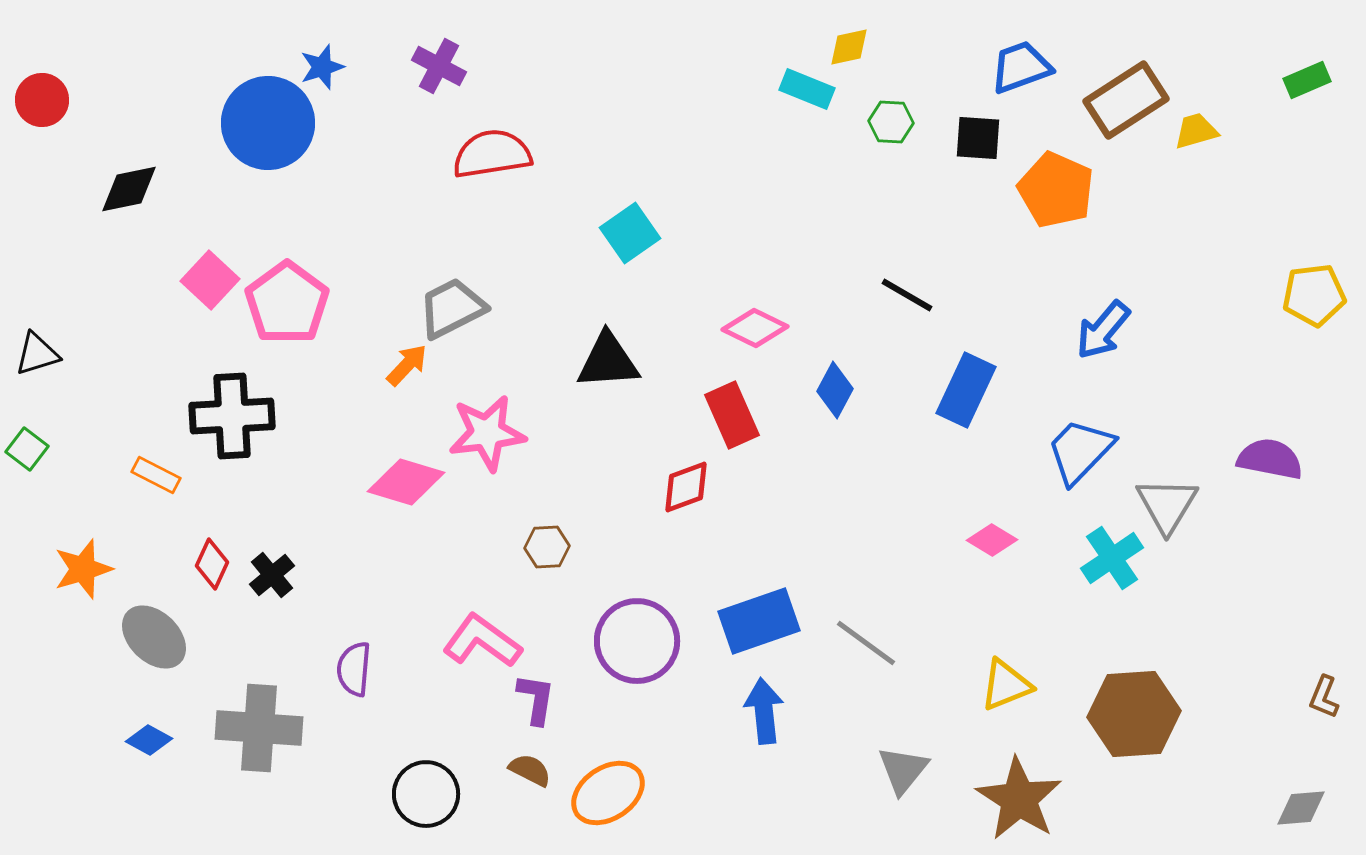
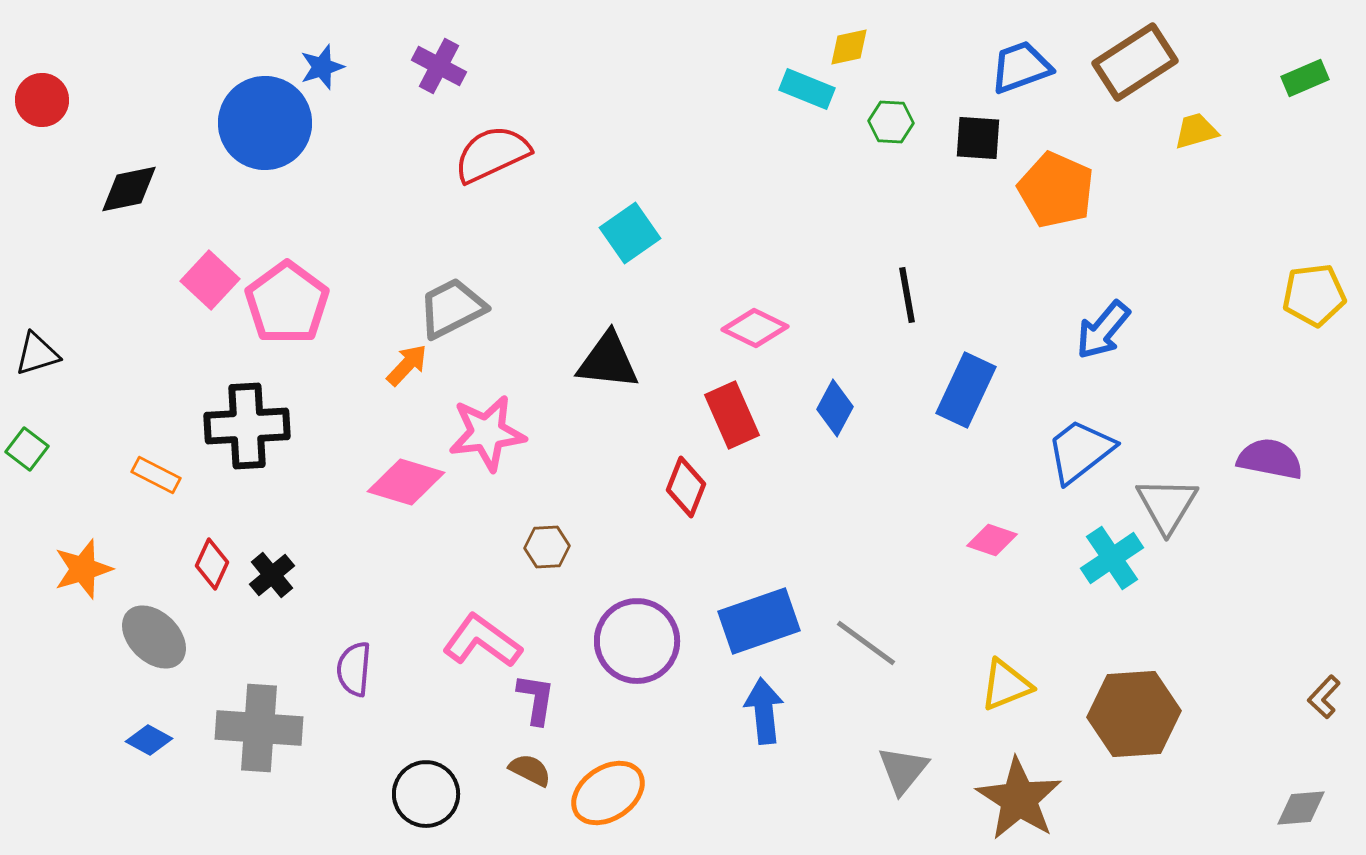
green rectangle at (1307, 80): moved 2 px left, 2 px up
brown rectangle at (1126, 100): moved 9 px right, 38 px up
blue circle at (268, 123): moved 3 px left
red semicircle at (492, 154): rotated 16 degrees counterclockwise
black line at (907, 295): rotated 50 degrees clockwise
black triangle at (608, 361): rotated 10 degrees clockwise
blue diamond at (835, 390): moved 18 px down
black cross at (232, 416): moved 15 px right, 10 px down
blue trapezoid at (1080, 451): rotated 8 degrees clockwise
red diamond at (686, 487): rotated 48 degrees counterclockwise
pink diamond at (992, 540): rotated 12 degrees counterclockwise
brown L-shape at (1324, 697): rotated 21 degrees clockwise
